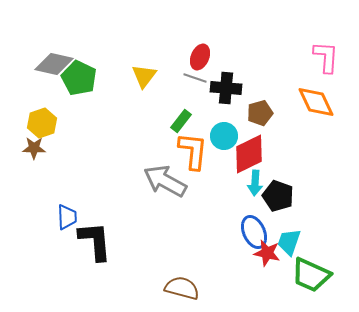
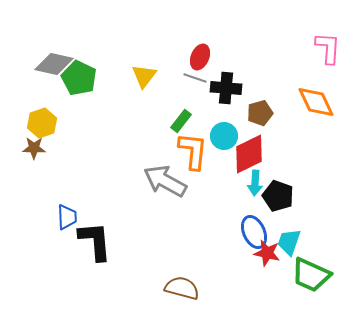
pink L-shape: moved 2 px right, 9 px up
